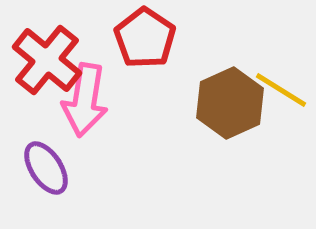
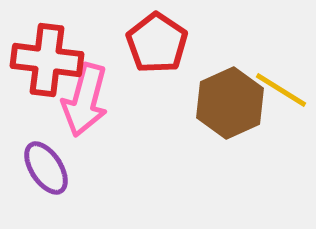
red pentagon: moved 12 px right, 5 px down
red cross: rotated 32 degrees counterclockwise
pink arrow: rotated 6 degrees clockwise
